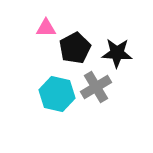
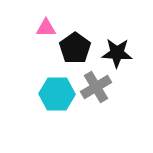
black pentagon: rotated 8 degrees counterclockwise
cyan hexagon: rotated 12 degrees counterclockwise
